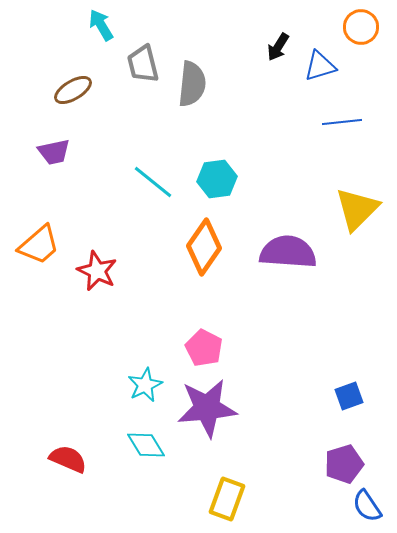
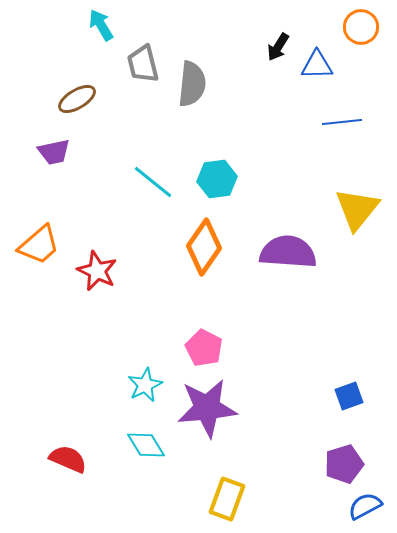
blue triangle: moved 3 px left, 1 px up; rotated 16 degrees clockwise
brown ellipse: moved 4 px right, 9 px down
yellow triangle: rotated 6 degrees counterclockwise
blue semicircle: moved 2 px left; rotated 96 degrees clockwise
